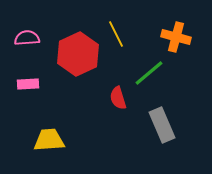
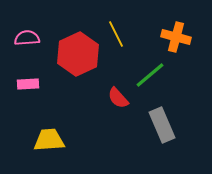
green line: moved 1 px right, 2 px down
red semicircle: rotated 25 degrees counterclockwise
